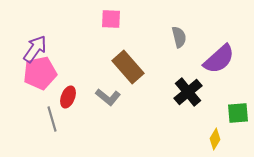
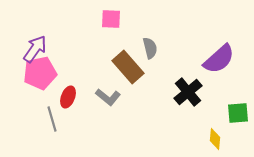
gray semicircle: moved 29 px left, 11 px down
yellow diamond: rotated 25 degrees counterclockwise
